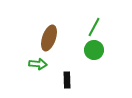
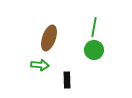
green line: rotated 18 degrees counterclockwise
green arrow: moved 2 px right, 1 px down
